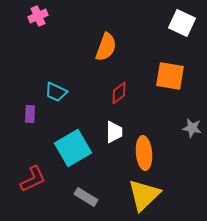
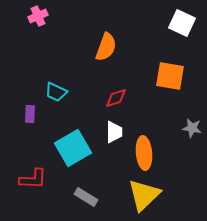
red diamond: moved 3 px left, 5 px down; rotated 20 degrees clockwise
red L-shape: rotated 28 degrees clockwise
